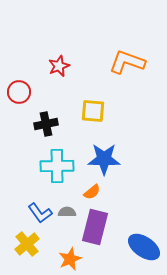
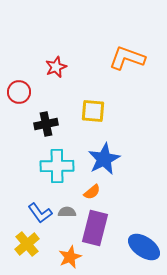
orange L-shape: moved 4 px up
red star: moved 3 px left, 1 px down
blue star: rotated 28 degrees counterclockwise
purple rectangle: moved 1 px down
orange star: moved 2 px up
